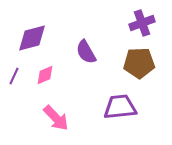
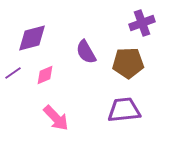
brown pentagon: moved 11 px left
purple line: moved 1 px left, 3 px up; rotated 30 degrees clockwise
purple trapezoid: moved 4 px right, 3 px down
